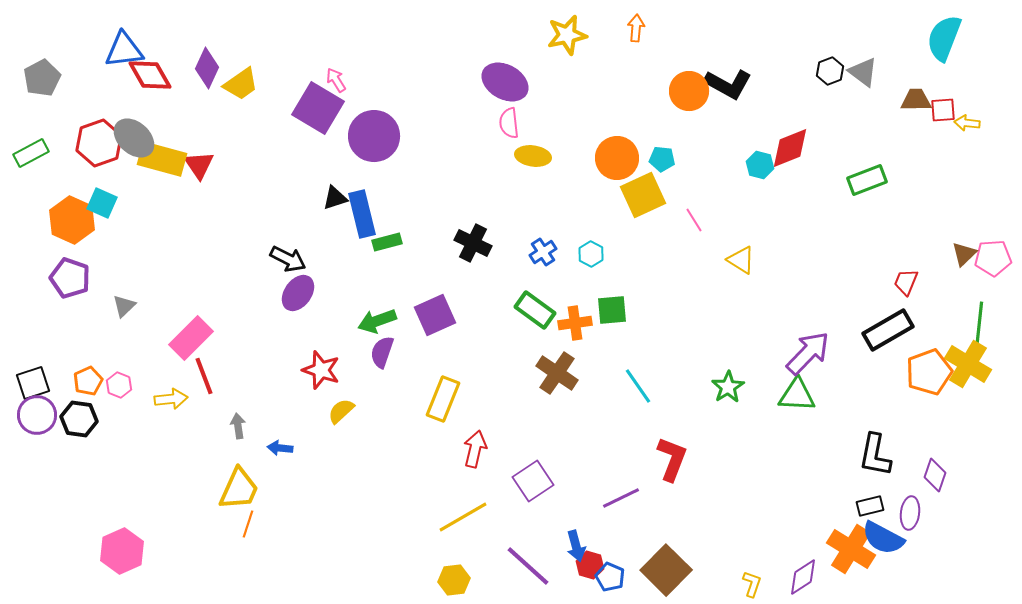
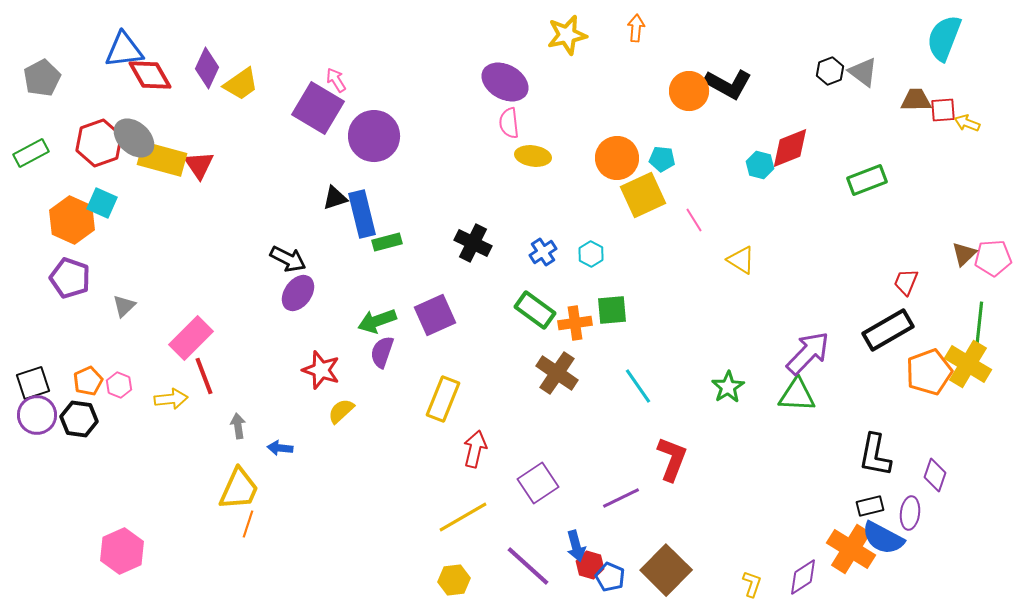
yellow arrow at (967, 123): rotated 15 degrees clockwise
purple square at (533, 481): moved 5 px right, 2 px down
